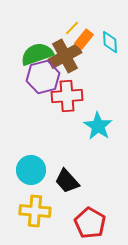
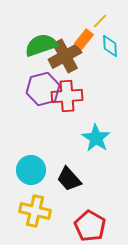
yellow line: moved 28 px right, 7 px up
cyan diamond: moved 4 px down
green semicircle: moved 4 px right, 9 px up
purple hexagon: moved 12 px down
cyan star: moved 2 px left, 12 px down
black trapezoid: moved 2 px right, 2 px up
yellow cross: rotated 8 degrees clockwise
red pentagon: moved 3 px down
